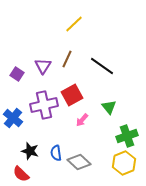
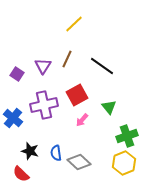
red square: moved 5 px right
